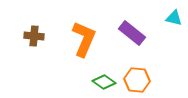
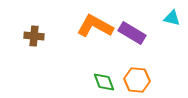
cyan triangle: moved 2 px left
purple rectangle: rotated 8 degrees counterclockwise
orange L-shape: moved 11 px right, 13 px up; rotated 84 degrees counterclockwise
green diamond: rotated 35 degrees clockwise
